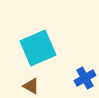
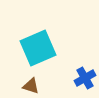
brown triangle: rotated 12 degrees counterclockwise
